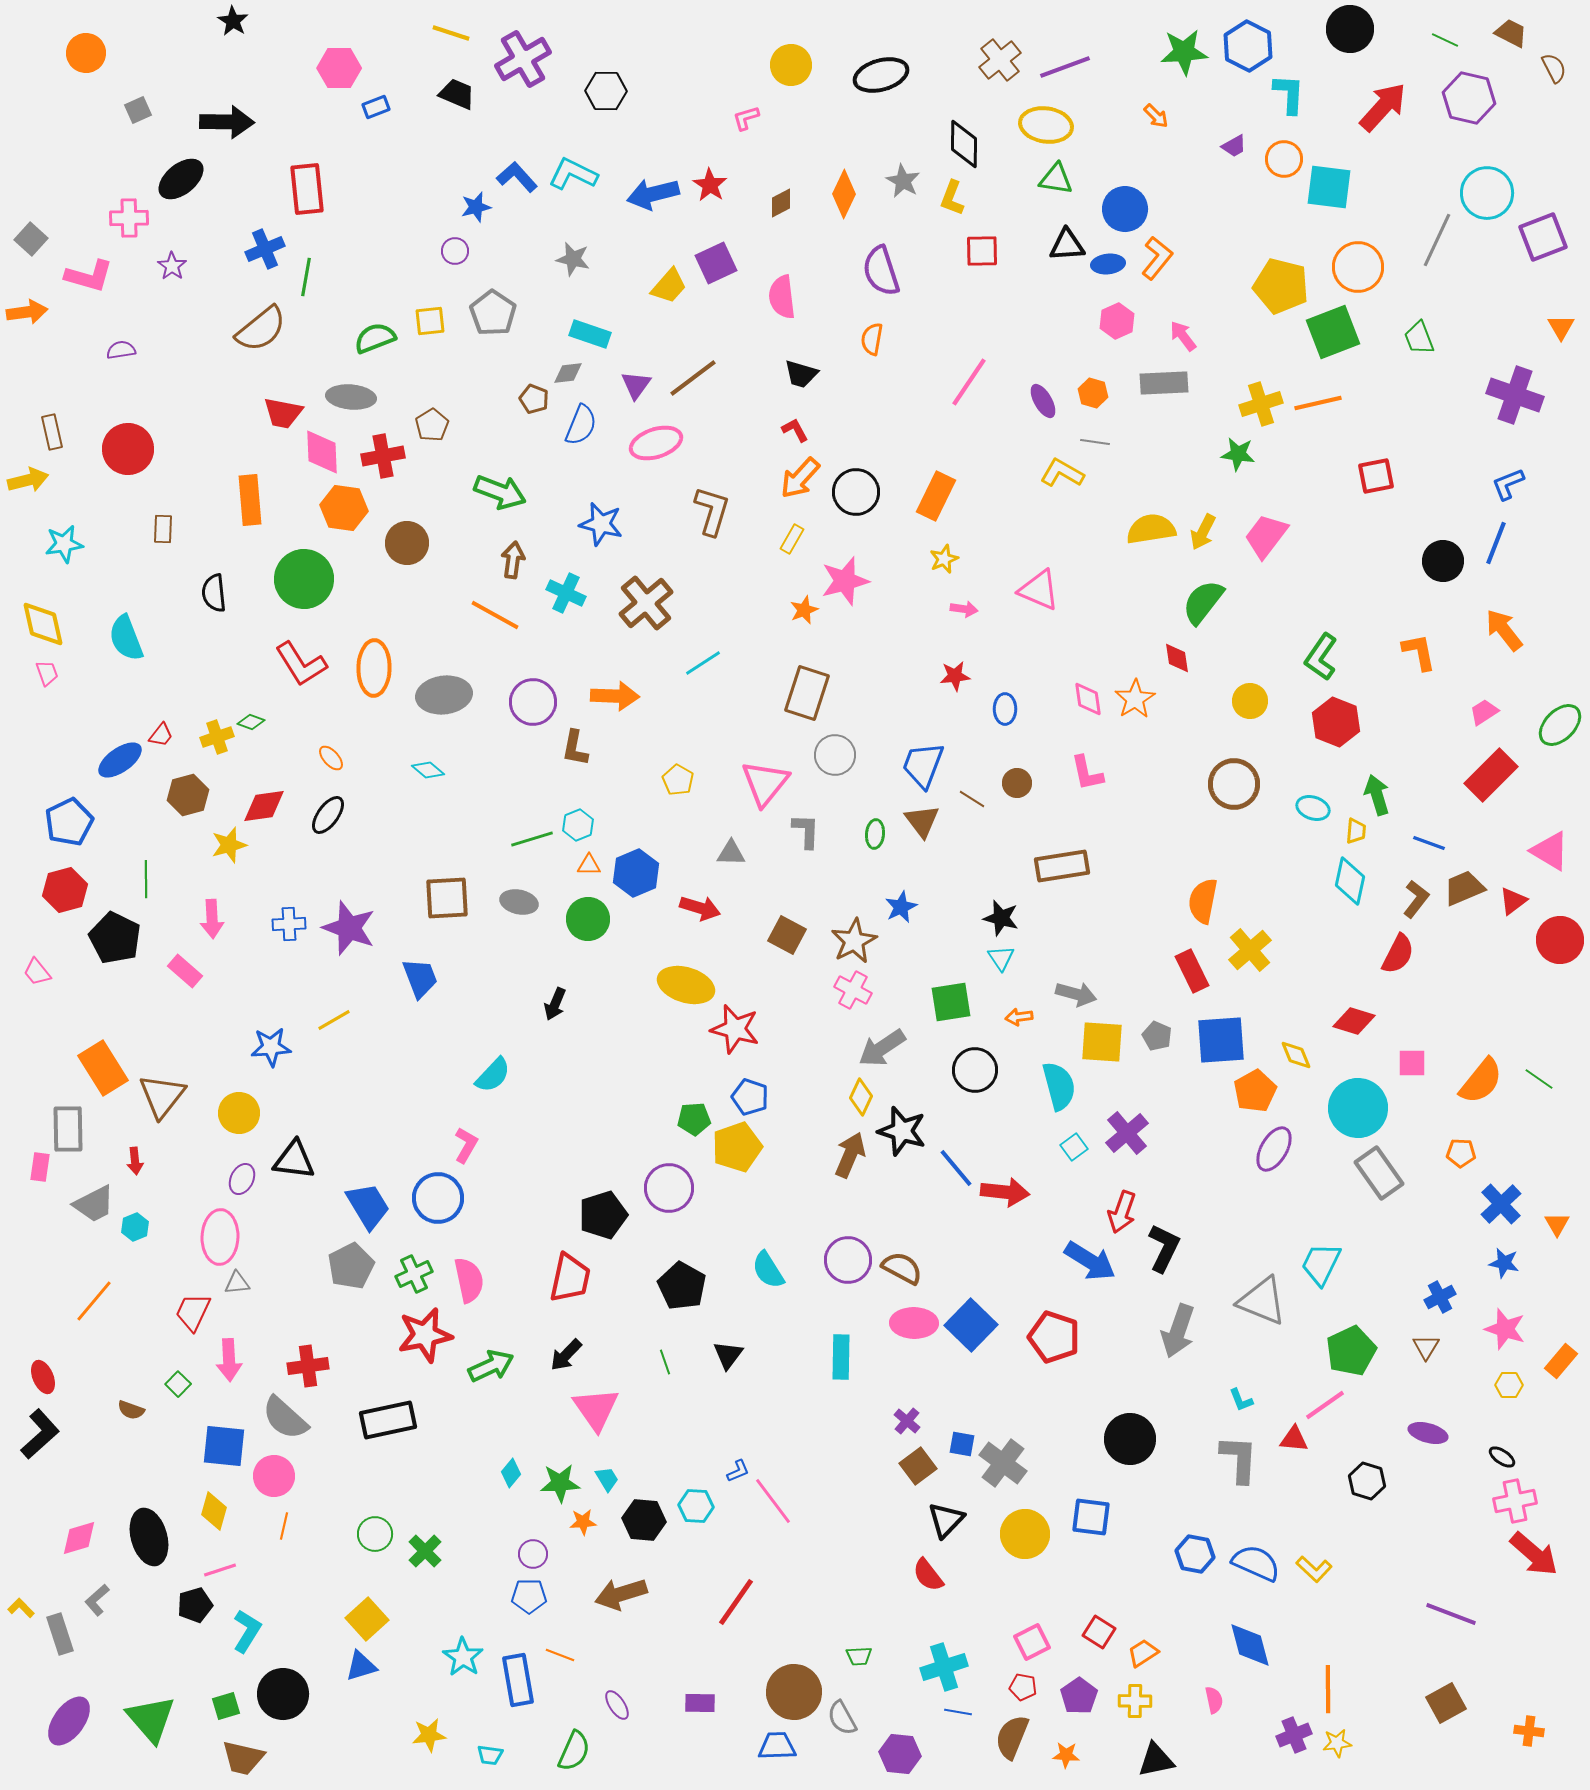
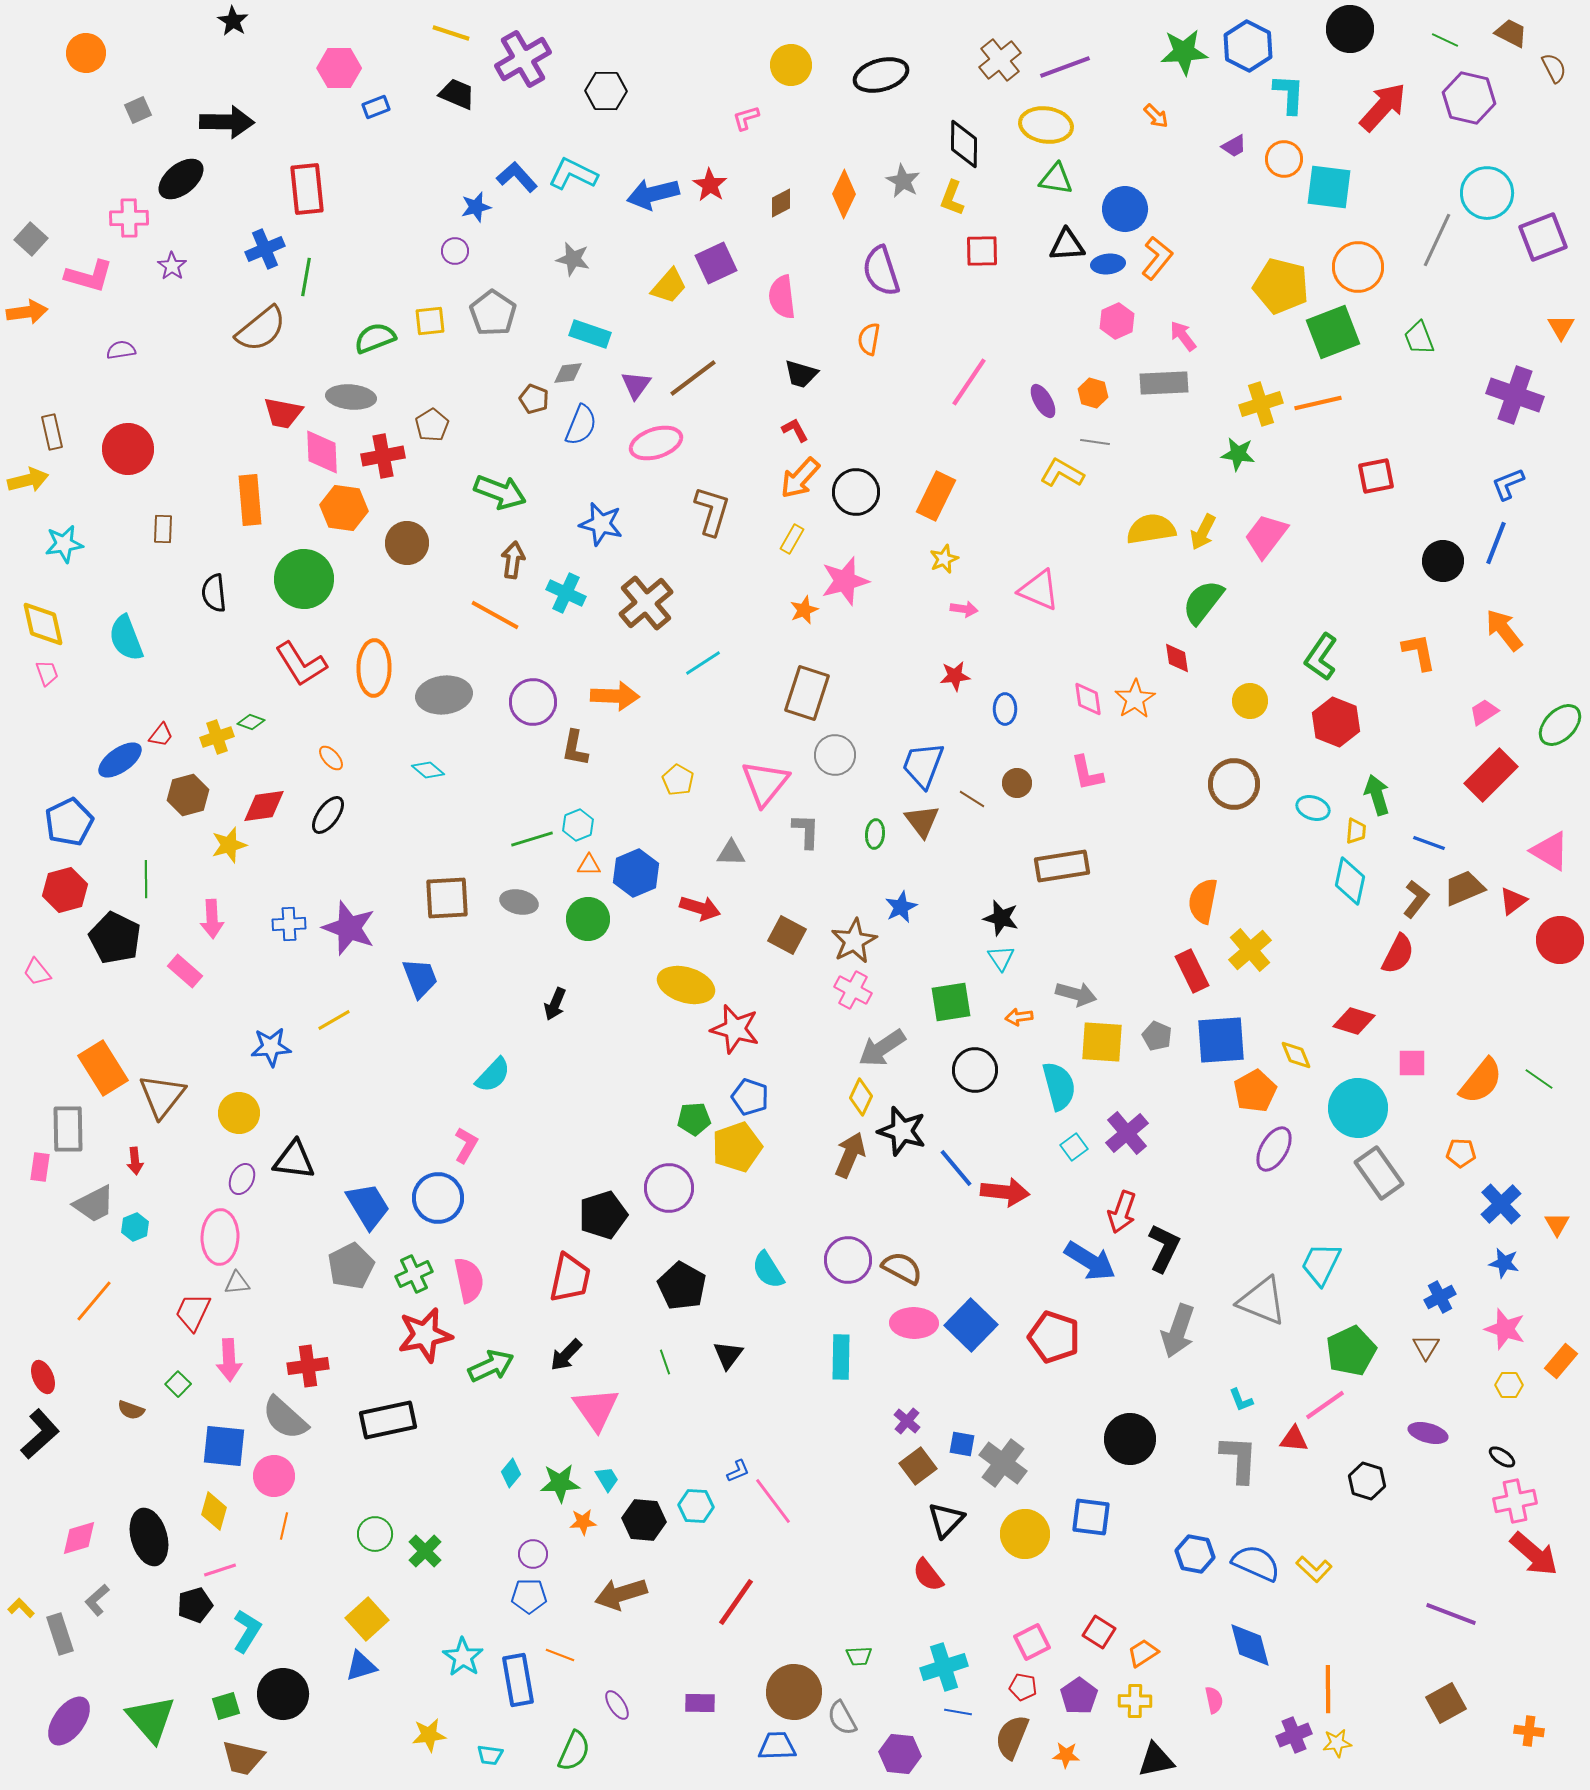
orange semicircle at (872, 339): moved 3 px left
